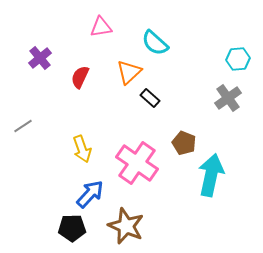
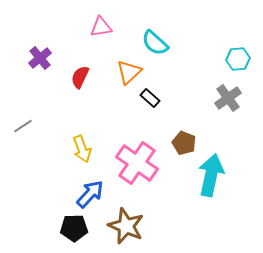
black pentagon: moved 2 px right
